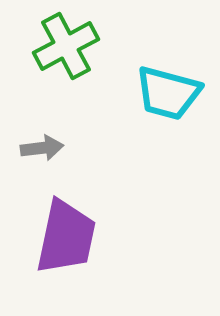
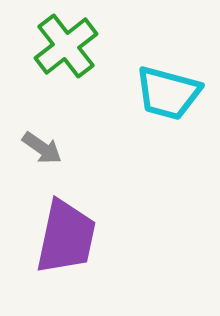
green cross: rotated 10 degrees counterclockwise
gray arrow: rotated 42 degrees clockwise
